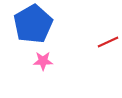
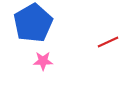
blue pentagon: moved 1 px up
